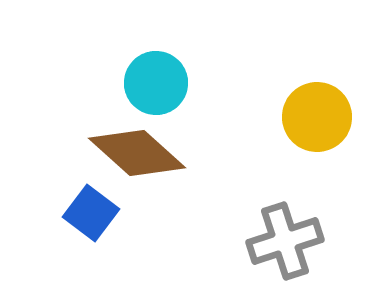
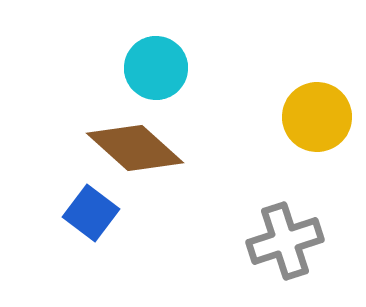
cyan circle: moved 15 px up
brown diamond: moved 2 px left, 5 px up
